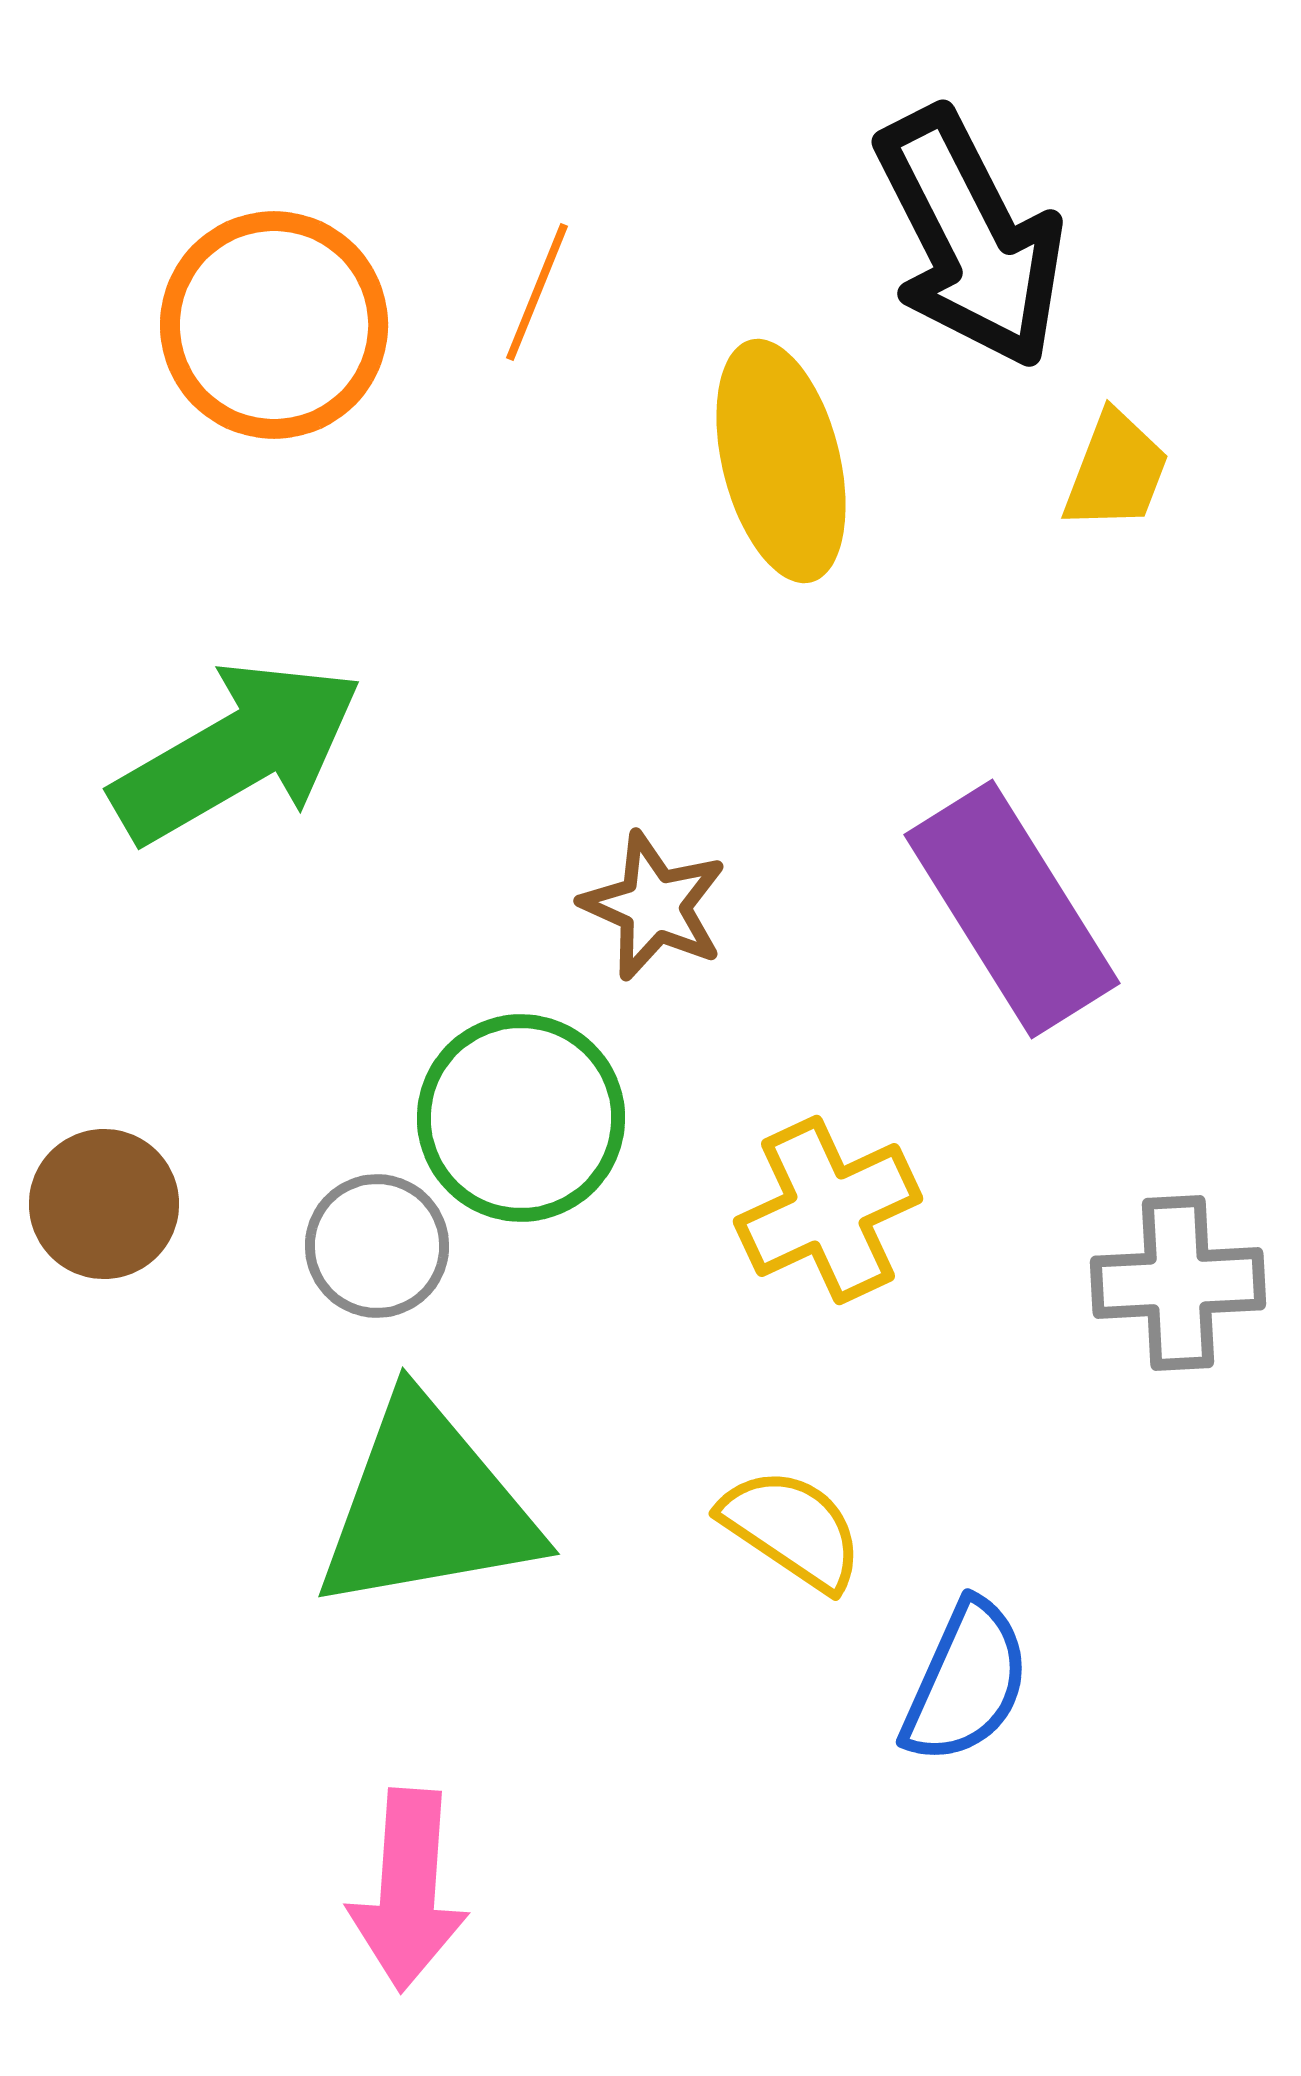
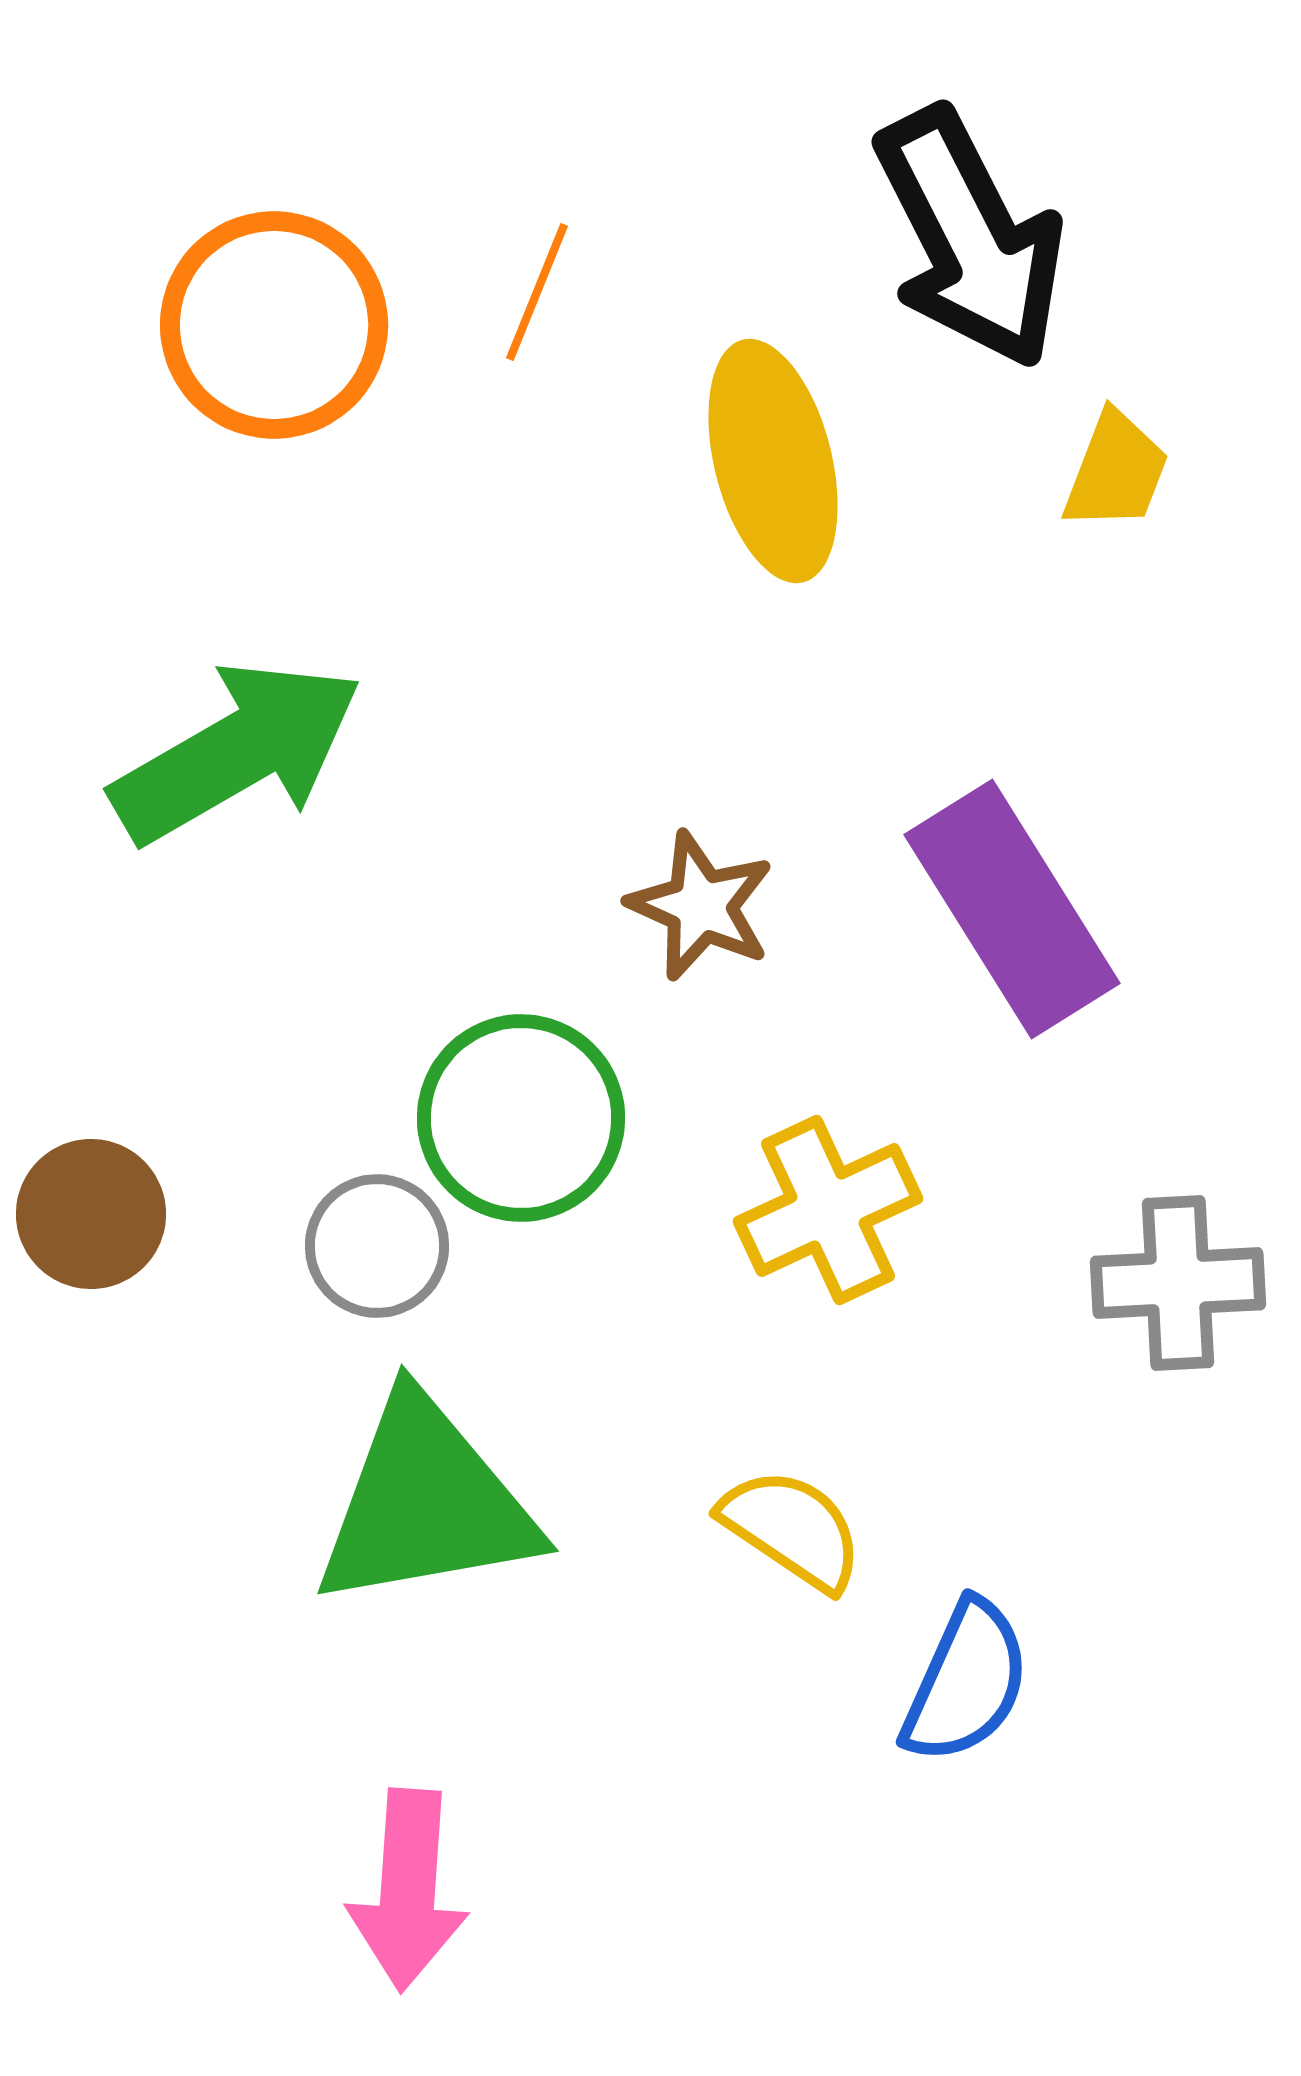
yellow ellipse: moved 8 px left
brown star: moved 47 px right
brown circle: moved 13 px left, 10 px down
green triangle: moved 1 px left, 3 px up
